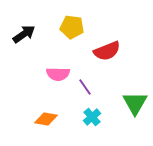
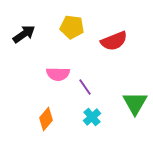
red semicircle: moved 7 px right, 10 px up
orange diamond: rotated 60 degrees counterclockwise
